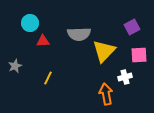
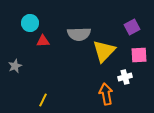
yellow line: moved 5 px left, 22 px down
